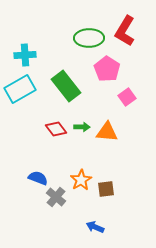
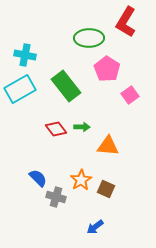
red L-shape: moved 1 px right, 9 px up
cyan cross: rotated 15 degrees clockwise
pink square: moved 3 px right, 2 px up
orange triangle: moved 1 px right, 14 px down
blue semicircle: rotated 24 degrees clockwise
brown square: rotated 30 degrees clockwise
gray cross: rotated 24 degrees counterclockwise
blue arrow: rotated 60 degrees counterclockwise
